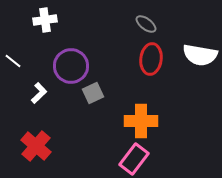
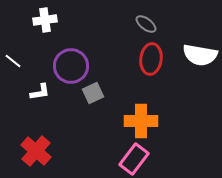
white L-shape: moved 1 px right, 1 px up; rotated 35 degrees clockwise
red cross: moved 5 px down
